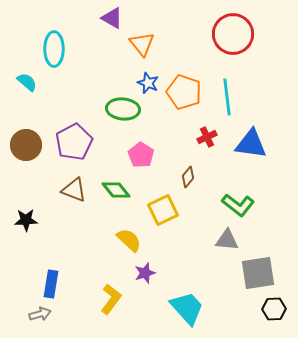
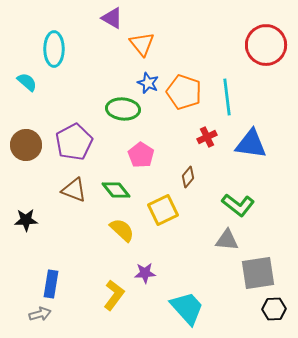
red circle: moved 33 px right, 11 px down
yellow semicircle: moved 7 px left, 10 px up
purple star: rotated 15 degrees clockwise
yellow L-shape: moved 3 px right, 4 px up
